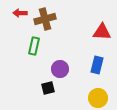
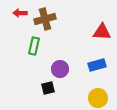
blue rectangle: rotated 60 degrees clockwise
